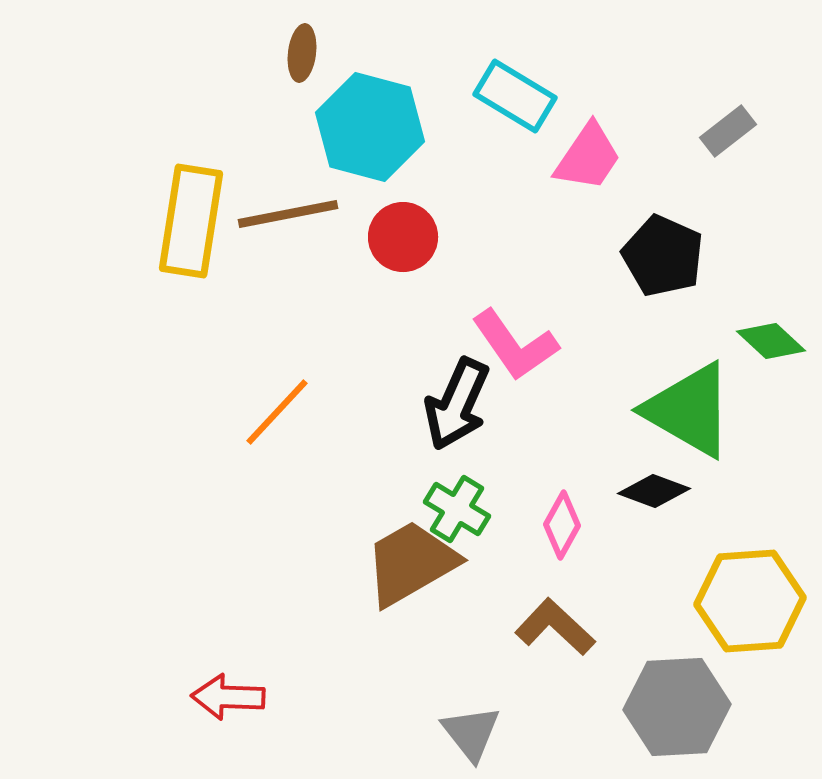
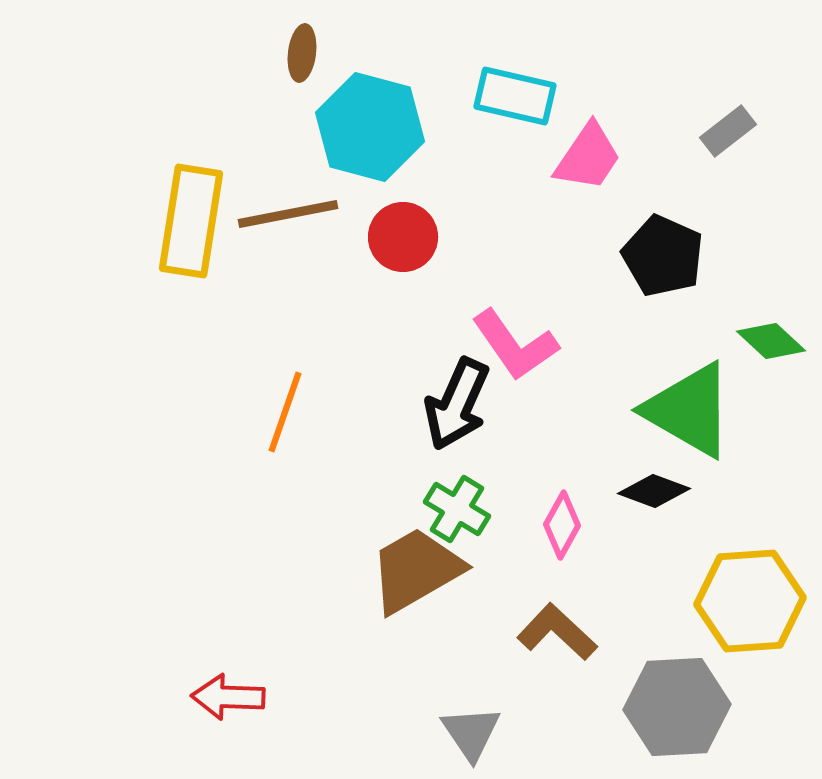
cyan rectangle: rotated 18 degrees counterclockwise
orange line: moved 8 px right; rotated 24 degrees counterclockwise
brown trapezoid: moved 5 px right, 7 px down
brown L-shape: moved 2 px right, 5 px down
gray triangle: rotated 4 degrees clockwise
